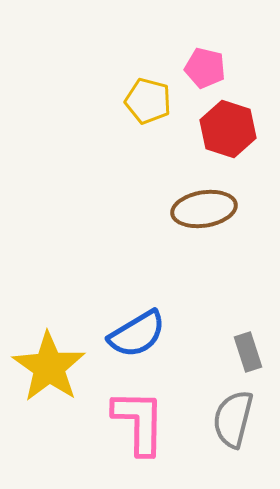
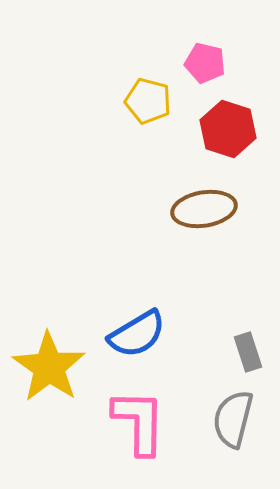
pink pentagon: moved 5 px up
